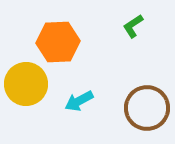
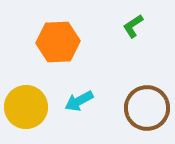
yellow circle: moved 23 px down
